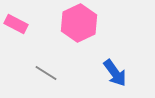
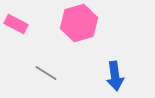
pink hexagon: rotated 9 degrees clockwise
blue arrow: moved 3 px down; rotated 28 degrees clockwise
